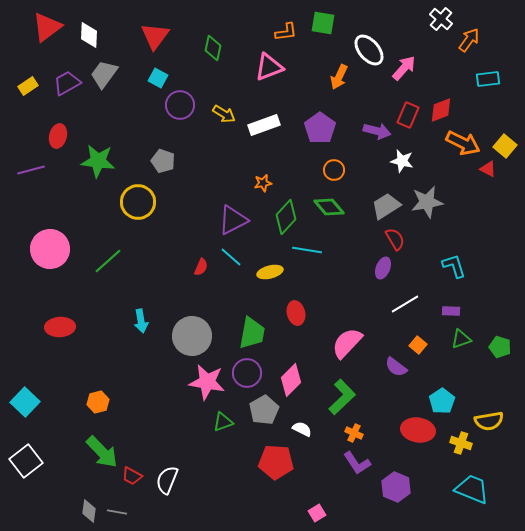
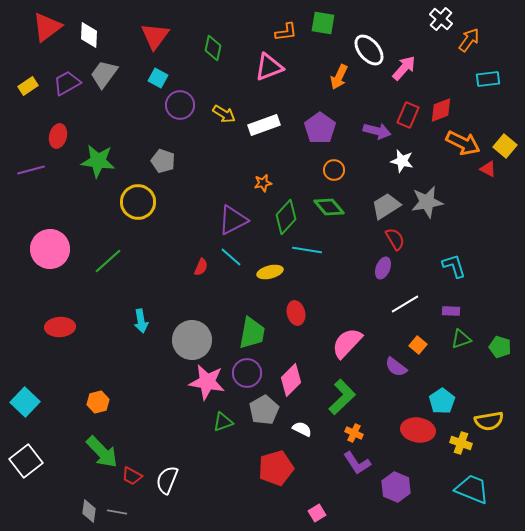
gray circle at (192, 336): moved 4 px down
red pentagon at (276, 462): moved 6 px down; rotated 20 degrees counterclockwise
